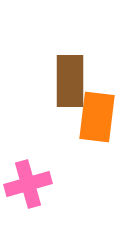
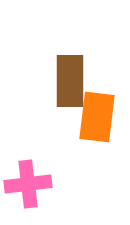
pink cross: rotated 9 degrees clockwise
